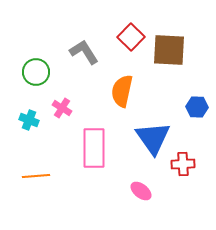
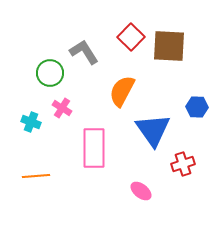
brown square: moved 4 px up
green circle: moved 14 px right, 1 px down
orange semicircle: rotated 16 degrees clockwise
cyan cross: moved 2 px right, 2 px down
blue triangle: moved 8 px up
red cross: rotated 15 degrees counterclockwise
